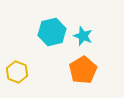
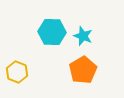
cyan hexagon: rotated 16 degrees clockwise
